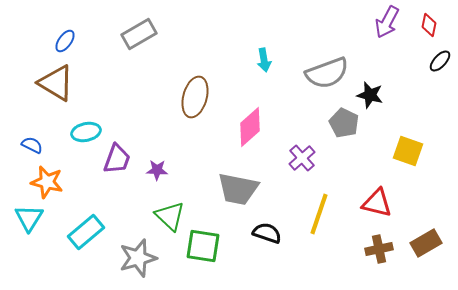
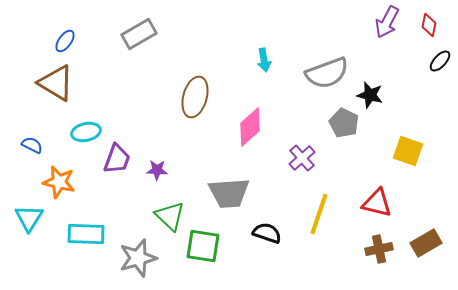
orange star: moved 12 px right
gray trapezoid: moved 9 px left, 4 px down; rotated 15 degrees counterclockwise
cyan rectangle: moved 2 px down; rotated 42 degrees clockwise
